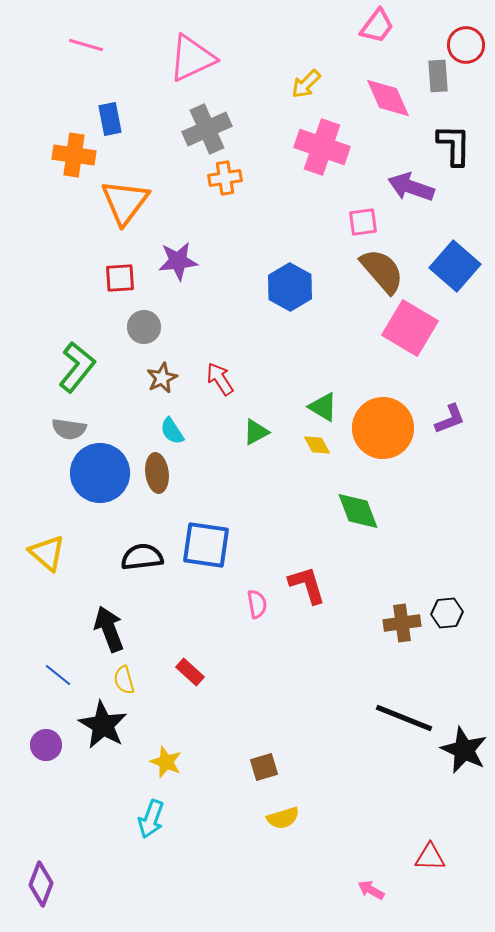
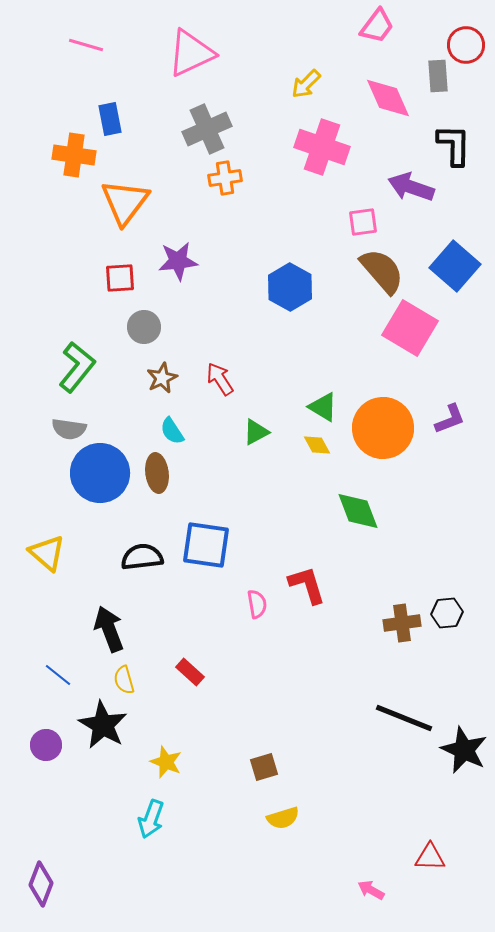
pink triangle at (192, 58): moved 1 px left, 5 px up
